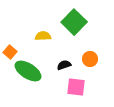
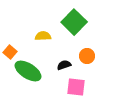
orange circle: moved 3 px left, 3 px up
